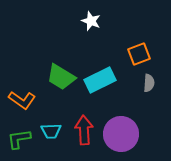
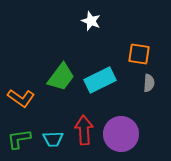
orange square: rotated 30 degrees clockwise
green trapezoid: rotated 84 degrees counterclockwise
orange L-shape: moved 1 px left, 2 px up
cyan trapezoid: moved 2 px right, 8 px down
